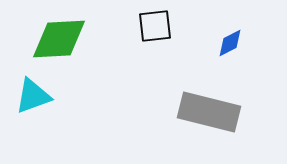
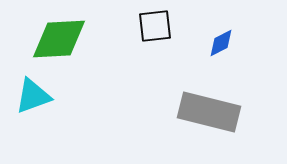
blue diamond: moved 9 px left
